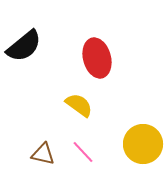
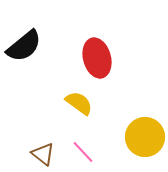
yellow semicircle: moved 2 px up
yellow circle: moved 2 px right, 7 px up
brown triangle: rotated 25 degrees clockwise
